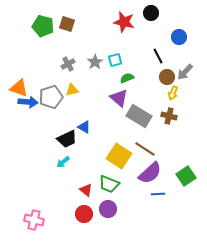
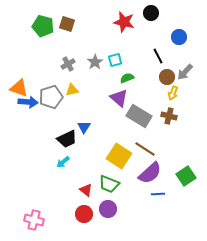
blue triangle: rotated 32 degrees clockwise
